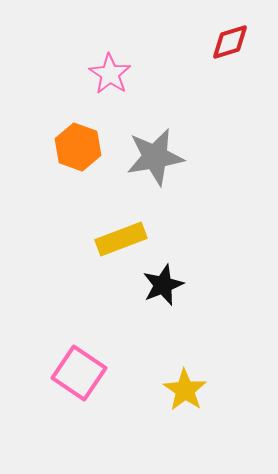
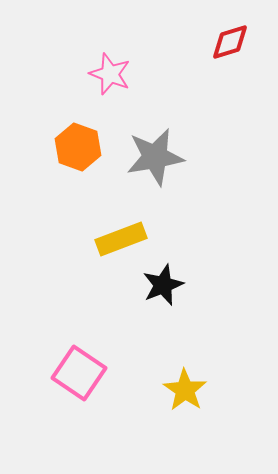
pink star: rotated 12 degrees counterclockwise
